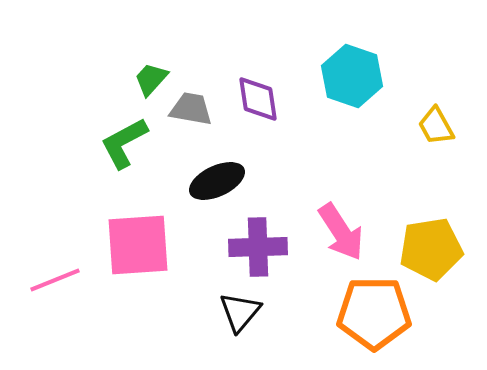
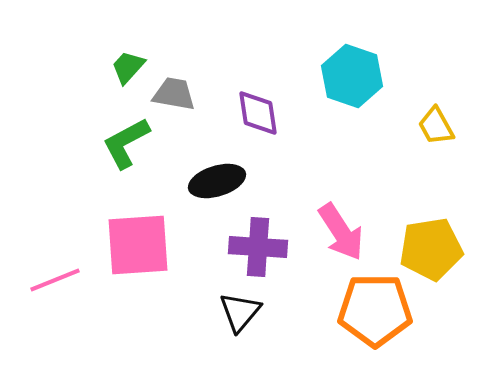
green trapezoid: moved 23 px left, 12 px up
purple diamond: moved 14 px down
gray trapezoid: moved 17 px left, 15 px up
green L-shape: moved 2 px right
black ellipse: rotated 8 degrees clockwise
purple cross: rotated 6 degrees clockwise
orange pentagon: moved 1 px right, 3 px up
